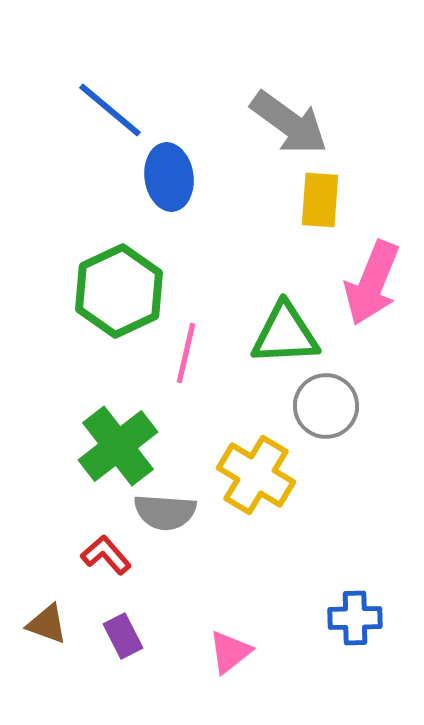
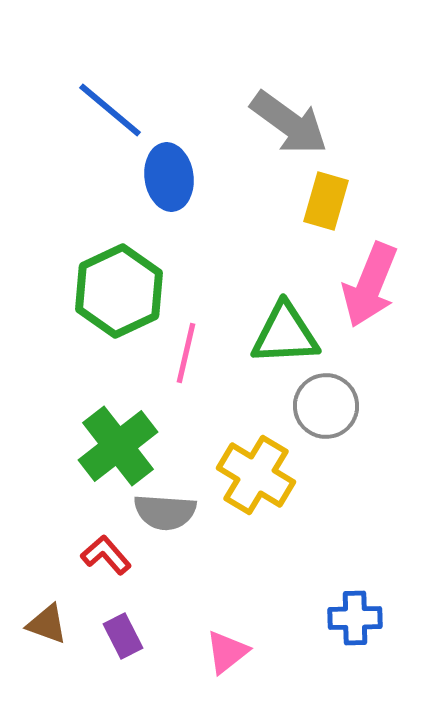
yellow rectangle: moved 6 px right, 1 px down; rotated 12 degrees clockwise
pink arrow: moved 2 px left, 2 px down
pink triangle: moved 3 px left
